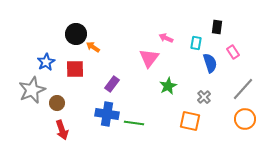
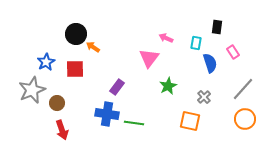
purple rectangle: moved 5 px right, 3 px down
